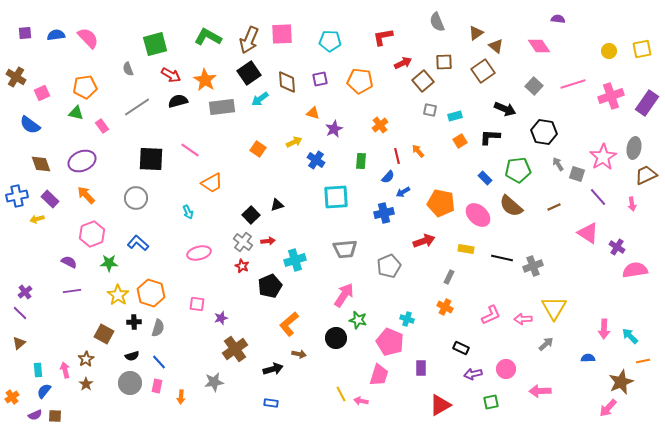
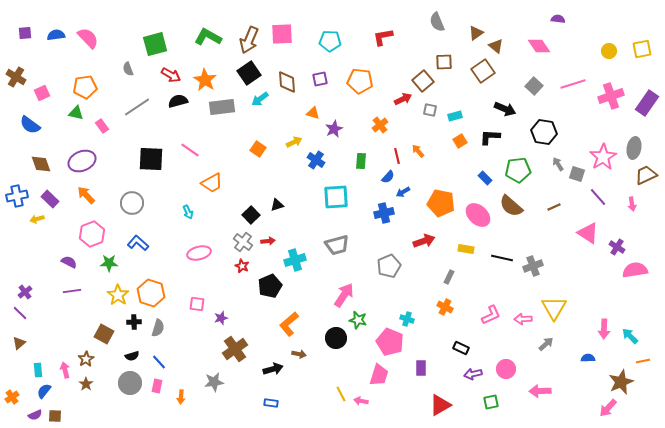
red arrow at (403, 63): moved 36 px down
gray circle at (136, 198): moved 4 px left, 5 px down
gray trapezoid at (345, 249): moved 8 px left, 4 px up; rotated 10 degrees counterclockwise
